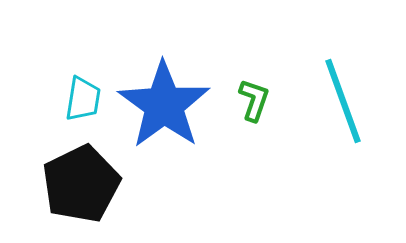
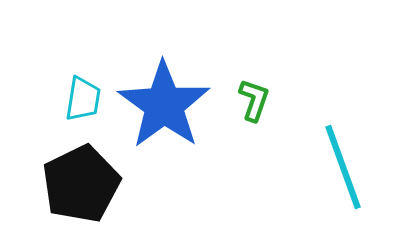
cyan line: moved 66 px down
